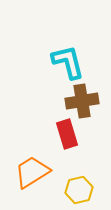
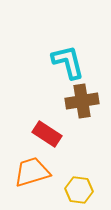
red rectangle: moved 20 px left; rotated 40 degrees counterclockwise
orange trapezoid: rotated 15 degrees clockwise
yellow hexagon: rotated 20 degrees clockwise
